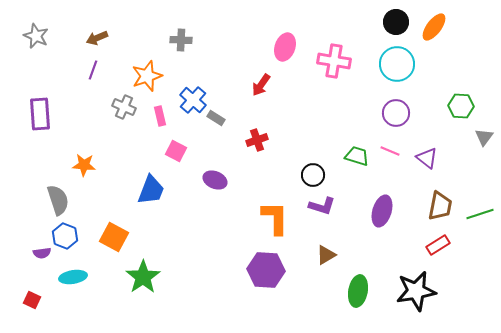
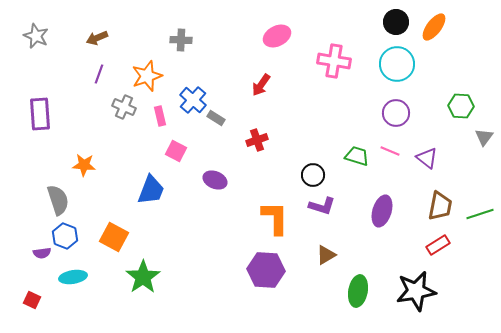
pink ellipse at (285, 47): moved 8 px left, 11 px up; rotated 44 degrees clockwise
purple line at (93, 70): moved 6 px right, 4 px down
